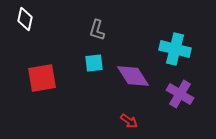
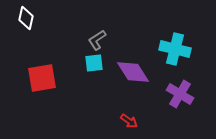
white diamond: moved 1 px right, 1 px up
gray L-shape: moved 10 px down; rotated 40 degrees clockwise
purple diamond: moved 4 px up
